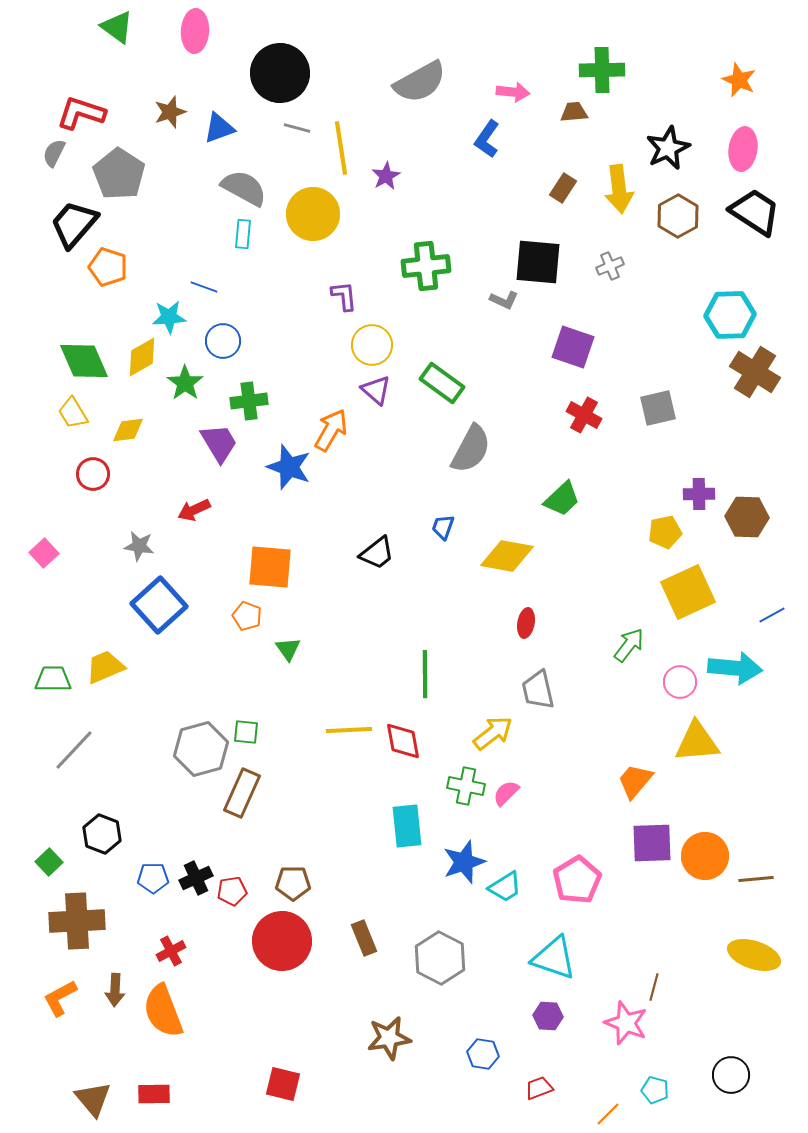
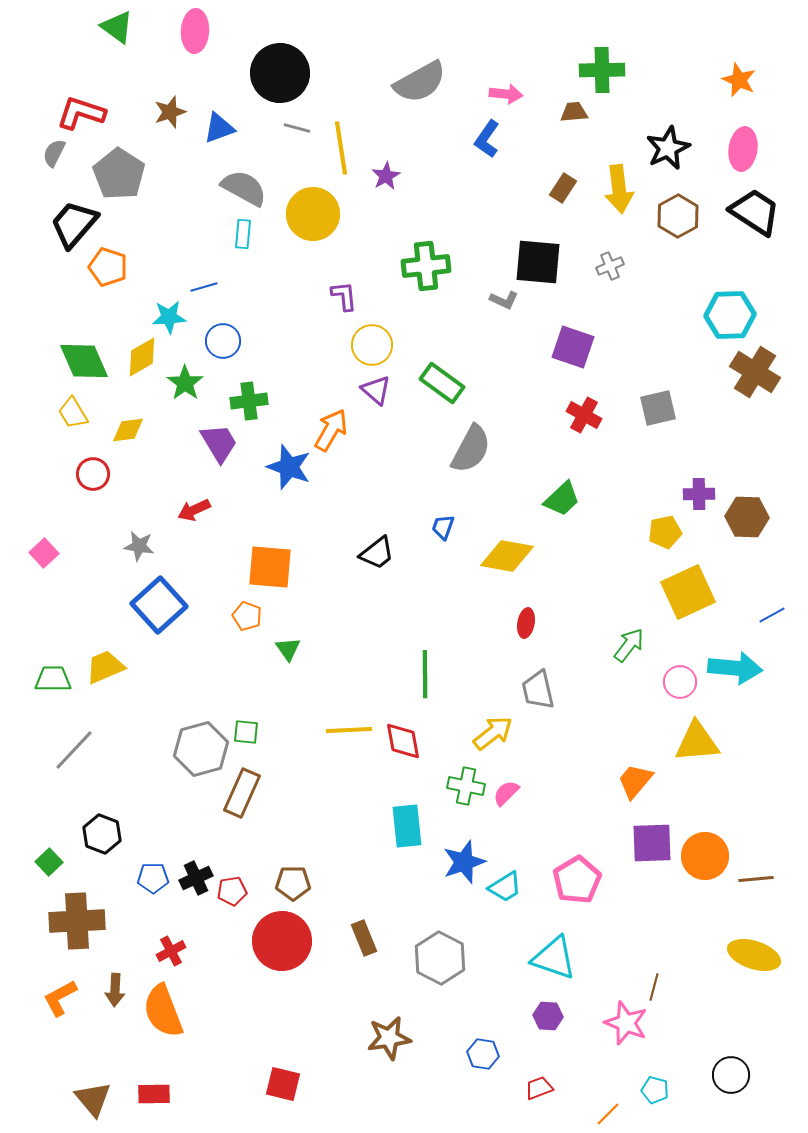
pink arrow at (513, 92): moved 7 px left, 2 px down
blue line at (204, 287): rotated 36 degrees counterclockwise
